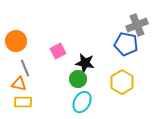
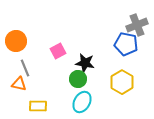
yellow rectangle: moved 15 px right, 4 px down
